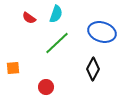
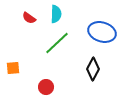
cyan semicircle: rotated 18 degrees counterclockwise
